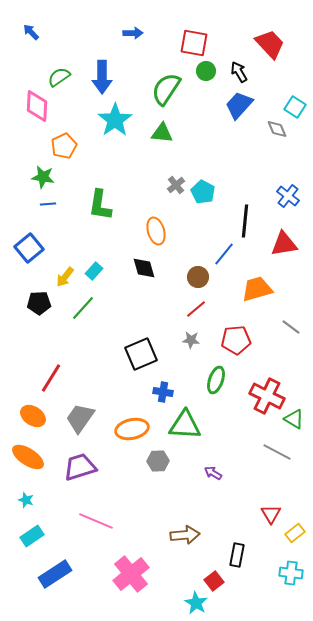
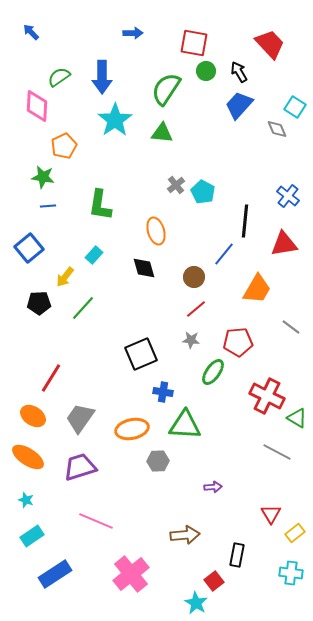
blue line at (48, 204): moved 2 px down
cyan rectangle at (94, 271): moved 16 px up
brown circle at (198, 277): moved 4 px left
orange trapezoid at (257, 289): rotated 136 degrees clockwise
red pentagon at (236, 340): moved 2 px right, 2 px down
green ellipse at (216, 380): moved 3 px left, 8 px up; rotated 16 degrees clockwise
green triangle at (294, 419): moved 3 px right, 1 px up
purple arrow at (213, 473): moved 14 px down; rotated 144 degrees clockwise
